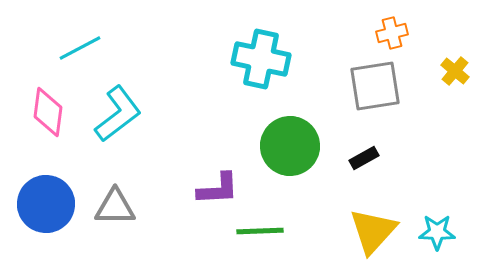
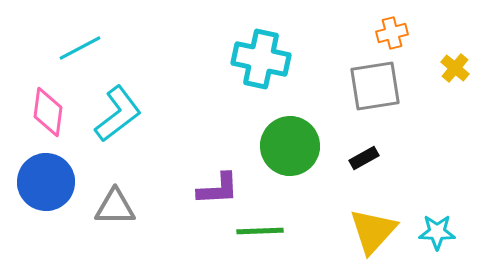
yellow cross: moved 3 px up
blue circle: moved 22 px up
